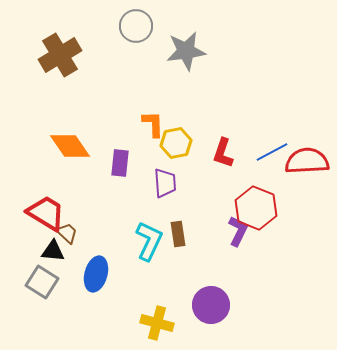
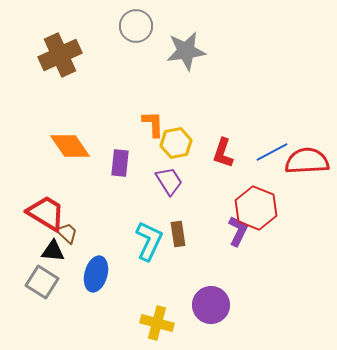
brown cross: rotated 6 degrees clockwise
purple trapezoid: moved 4 px right, 2 px up; rotated 28 degrees counterclockwise
